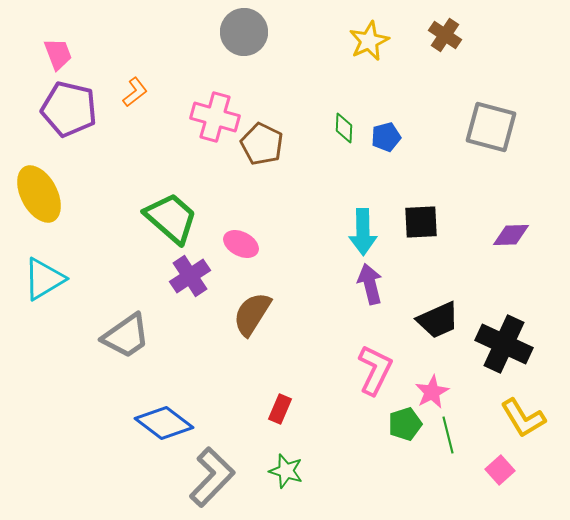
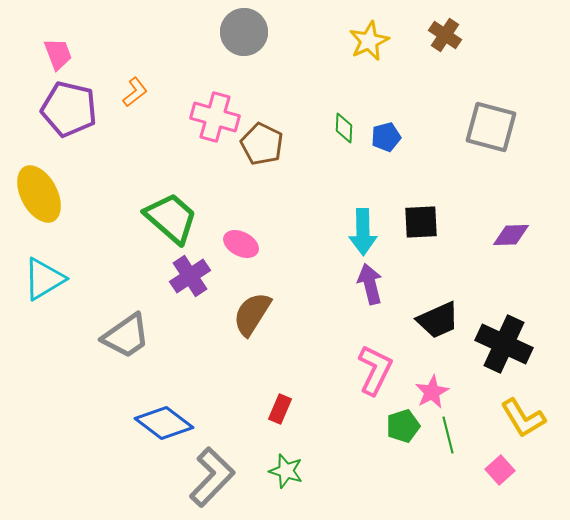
green pentagon: moved 2 px left, 2 px down
